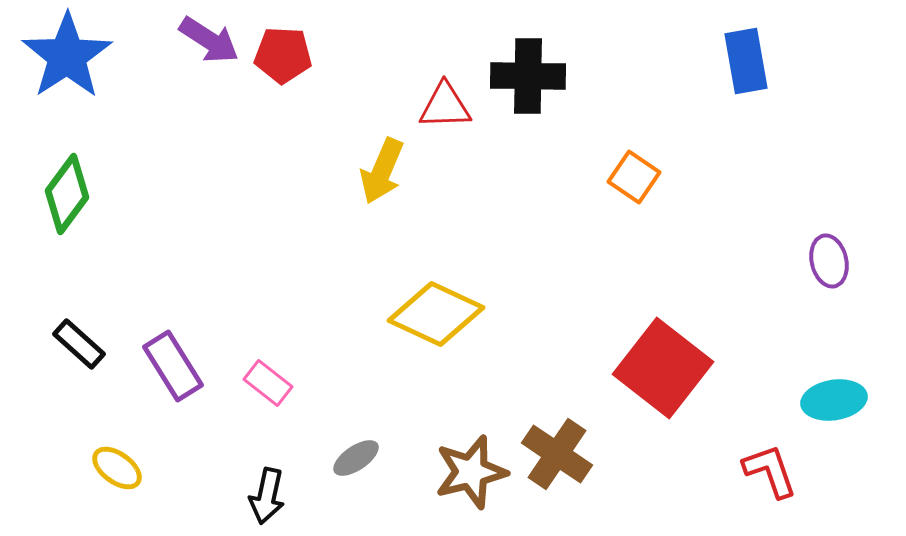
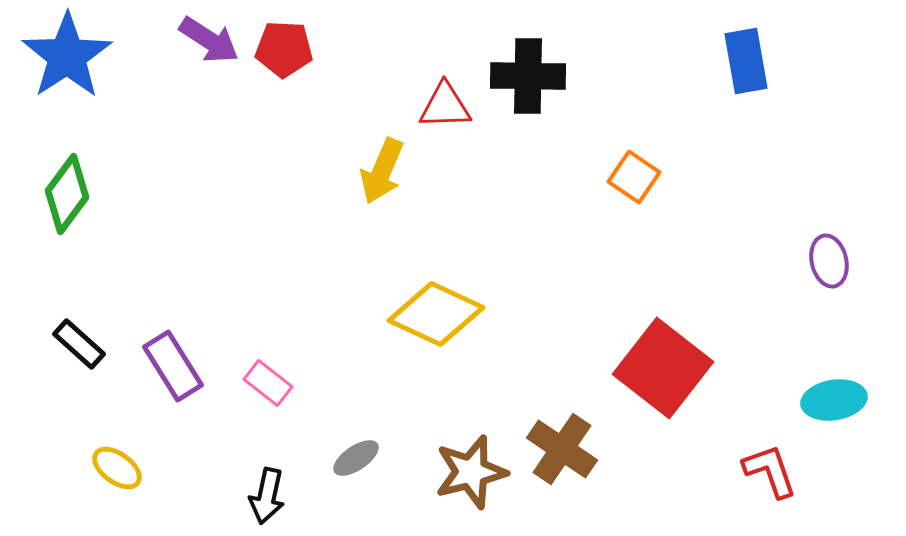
red pentagon: moved 1 px right, 6 px up
brown cross: moved 5 px right, 5 px up
